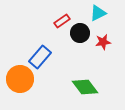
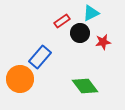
cyan triangle: moved 7 px left
green diamond: moved 1 px up
